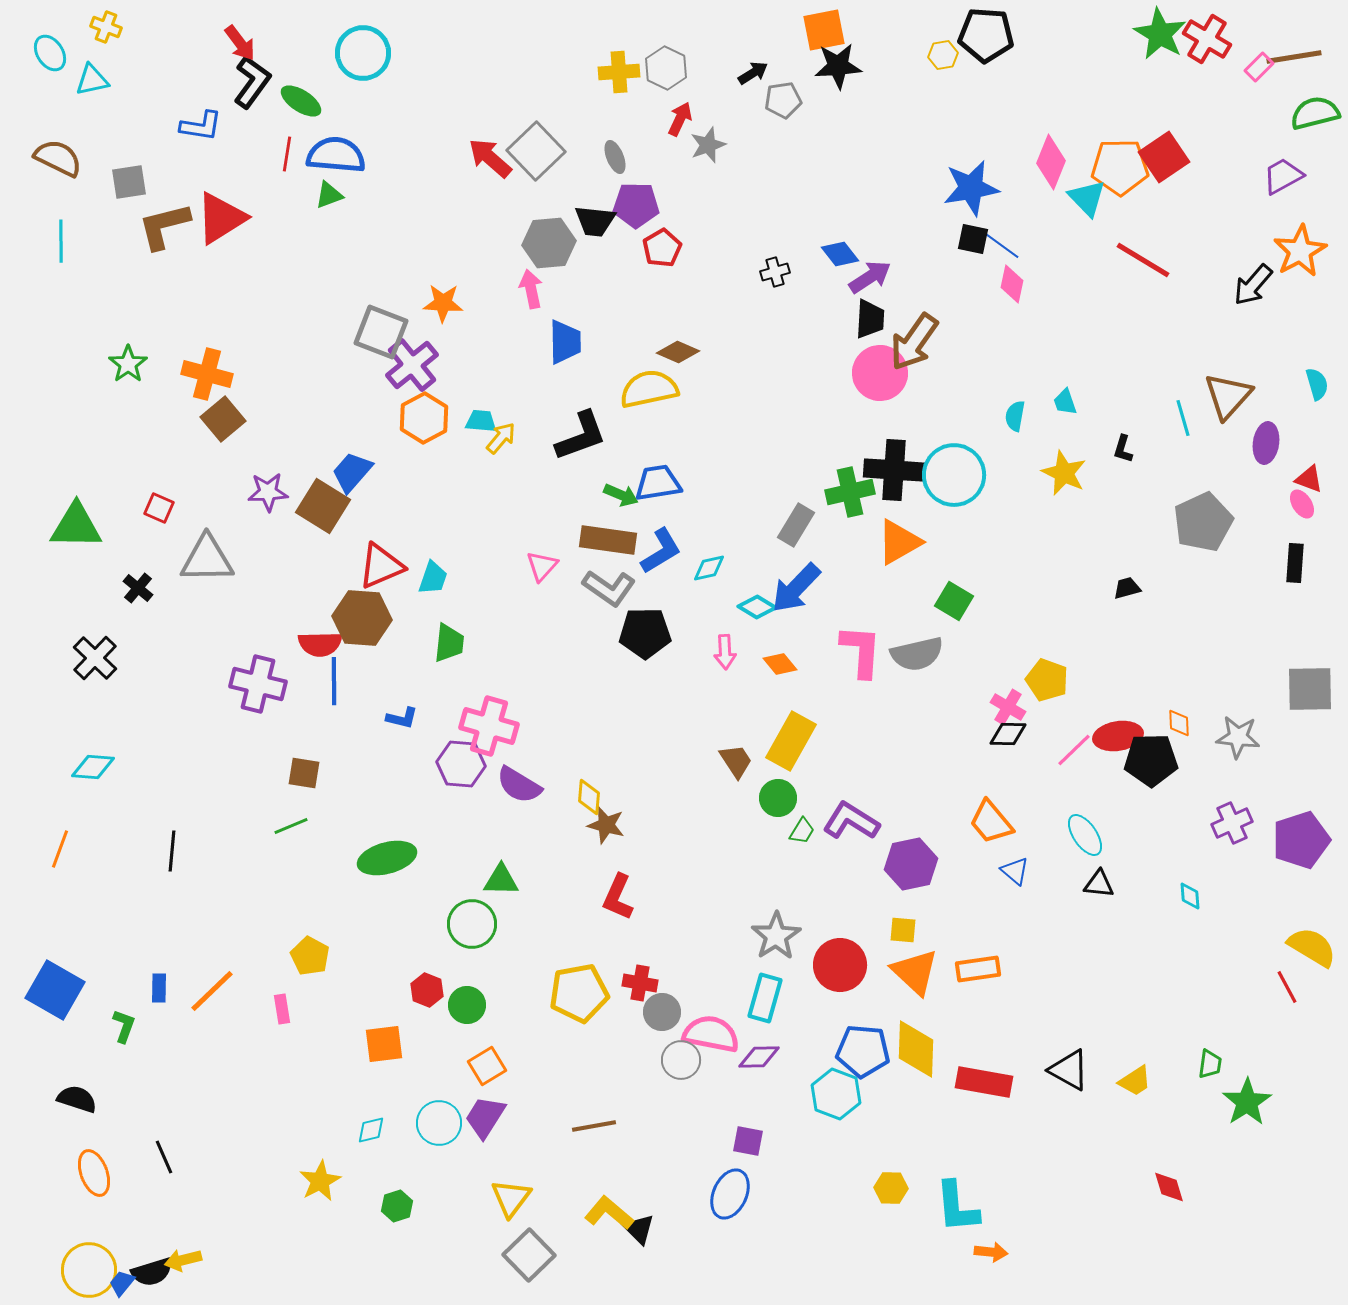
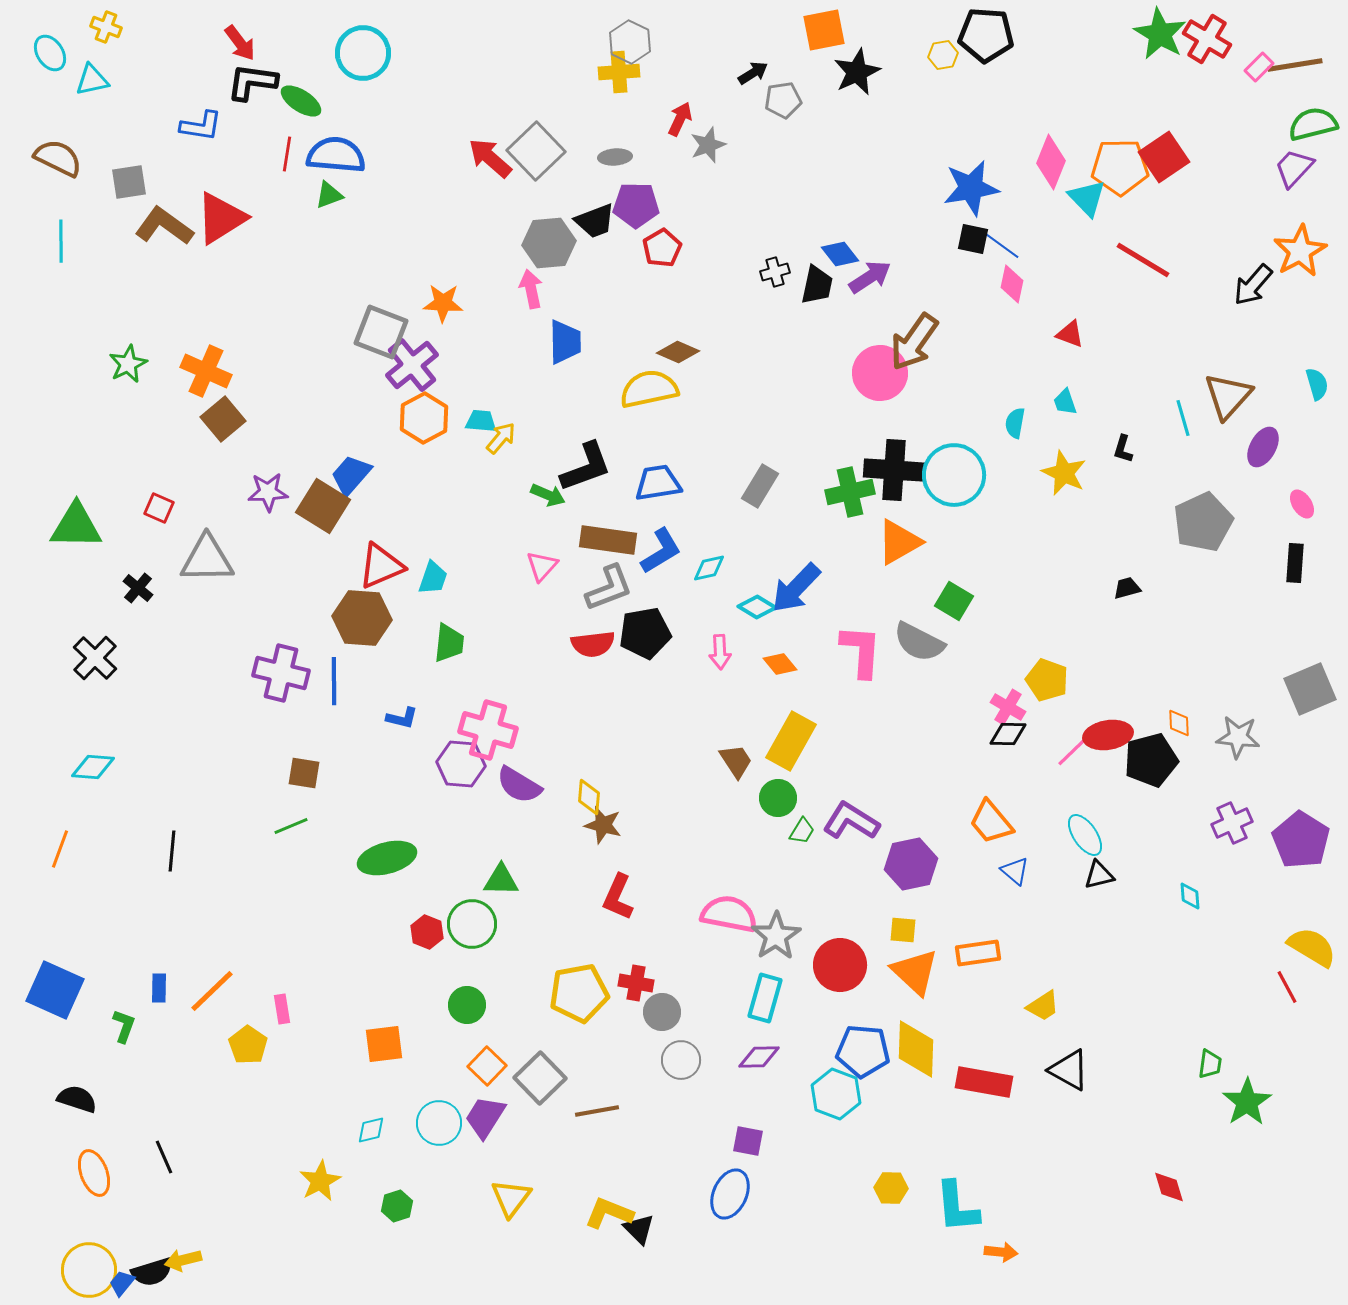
brown line at (1294, 57): moved 1 px right, 8 px down
black star at (838, 66): moved 19 px right, 6 px down; rotated 21 degrees counterclockwise
gray hexagon at (666, 68): moved 36 px left, 26 px up
black L-shape at (252, 82): rotated 118 degrees counterclockwise
green semicircle at (1315, 113): moved 2 px left, 11 px down
gray ellipse at (615, 157): rotated 72 degrees counterclockwise
purple trapezoid at (1283, 176): moved 11 px right, 8 px up; rotated 18 degrees counterclockwise
black trapezoid at (595, 221): rotated 27 degrees counterclockwise
brown L-shape at (164, 226): rotated 50 degrees clockwise
black trapezoid at (870, 319): moved 53 px left, 34 px up; rotated 9 degrees clockwise
green star at (128, 364): rotated 9 degrees clockwise
orange cross at (207, 374): moved 1 px left, 3 px up; rotated 9 degrees clockwise
cyan semicircle at (1015, 416): moved 7 px down
black L-shape at (581, 436): moved 5 px right, 31 px down
purple ellipse at (1266, 443): moved 3 px left, 4 px down; rotated 21 degrees clockwise
blue trapezoid at (352, 472): moved 1 px left, 3 px down
red triangle at (1309, 479): moved 239 px left, 145 px up
green arrow at (621, 495): moved 73 px left
gray rectangle at (796, 525): moved 36 px left, 39 px up
gray L-shape at (609, 588): rotated 56 degrees counterclockwise
black pentagon at (645, 633): rotated 9 degrees counterclockwise
red semicircle at (320, 644): moved 273 px right; rotated 6 degrees counterclockwise
pink arrow at (725, 652): moved 5 px left
gray semicircle at (917, 654): moved 2 px right, 12 px up; rotated 40 degrees clockwise
purple cross at (258, 684): moved 23 px right, 11 px up
gray square at (1310, 689): rotated 22 degrees counterclockwise
pink cross at (489, 726): moved 1 px left, 4 px down
red ellipse at (1118, 736): moved 10 px left, 1 px up
black pentagon at (1151, 760): rotated 14 degrees counterclockwise
brown star at (606, 825): moved 3 px left
purple pentagon at (1301, 840): rotated 22 degrees counterclockwise
black triangle at (1099, 884): moved 9 px up; rotated 20 degrees counterclockwise
yellow pentagon at (310, 956): moved 62 px left, 89 px down; rotated 6 degrees clockwise
orange rectangle at (978, 969): moved 16 px up
red cross at (640, 983): moved 4 px left
blue square at (55, 990): rotated 6 degrees counterclockwise
red hexagon at (427, 990): moved 58 px up
pink semicircle at (711, 1034): moved 18 px right, 120 px up
orange square at (487, 1066): rotated 15 degrees counterclockwise
yellow trapezoid at (1135, 1081): moved 92 px left, 75 px up
brown line at (594, 1126): moved 3 px right, 15 px up
yellow L-shape at (609, 1213): rotated 18 degrees counterclockwise
orange arrow at (991, 1252): moved 10 px right
gray square at (529, 1255): moved 11 px right, 177 px up
